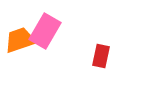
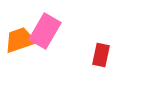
red rectangle: moved 1 px up
